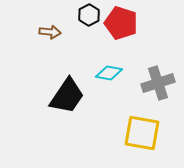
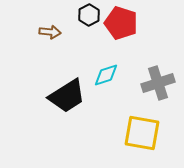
cyan diamond: moved 3 px left, 2 px down; rotated 28 degrees counterclockwise
black trapezoid: rotated 24 degrees clockwise
